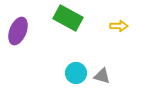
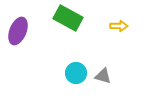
gray triangle: moved 1 px right
